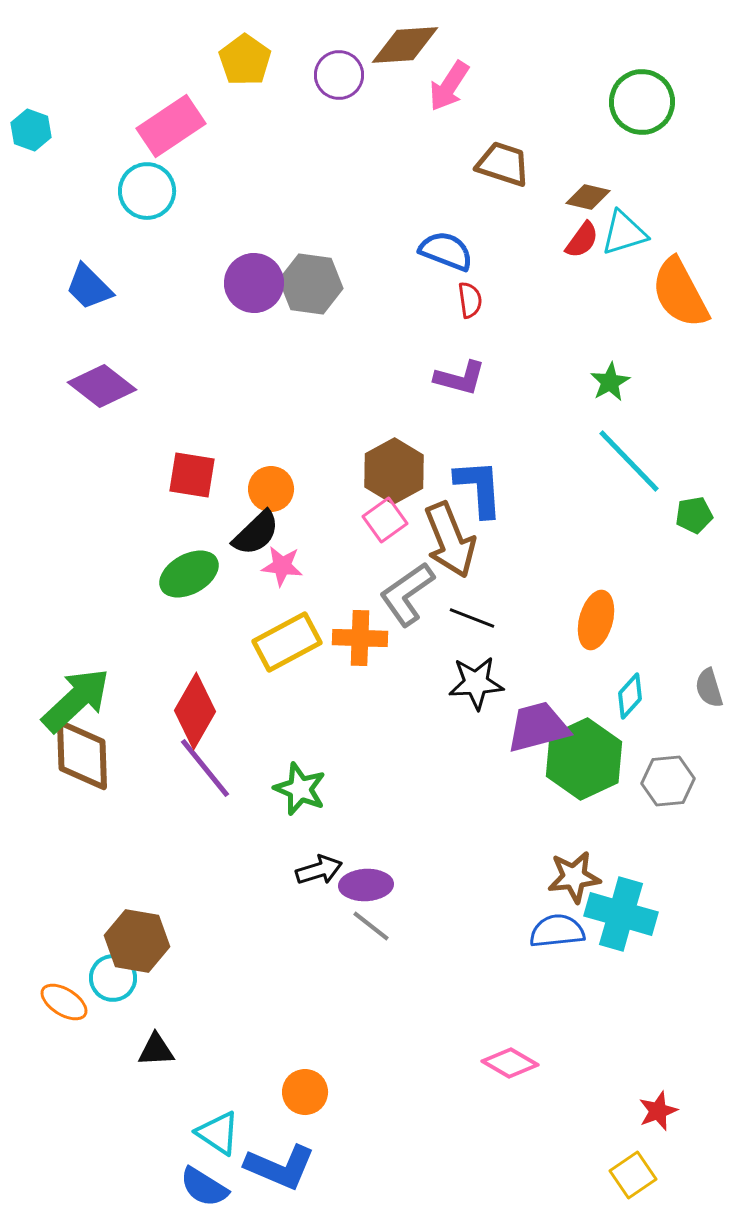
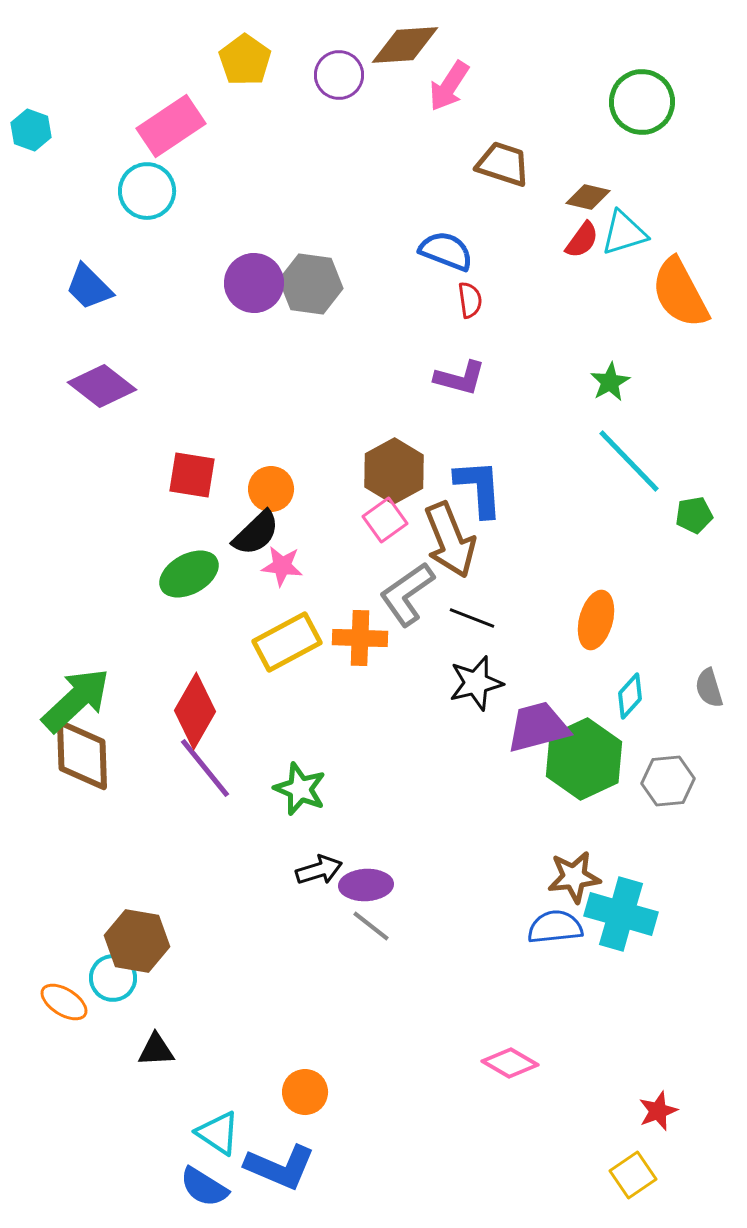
black star at (476, 683): rotated 10 degrees counterclockwise
blue semicircle at (557, 931): moved 2 px left, 4 px up
